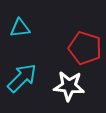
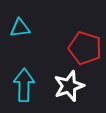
cyan arrow: moved 2 px right, 7 px down; rotated 44 degrees counterclockwise
white star: rotated 24 degrees counterclockwise
